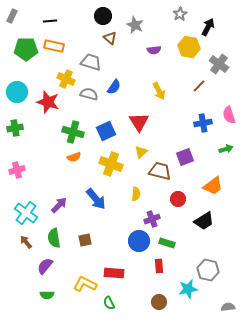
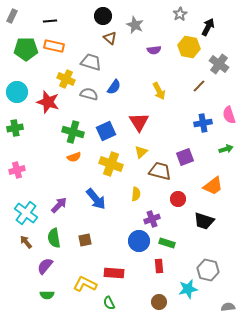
black trapezoid at (204, 221): rotated 50 degrees clockwise
